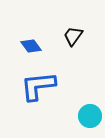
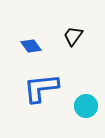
blue L-shape: moved 3 px right, 2 px down
cyan circle: moved 4 px left, 10 px up
